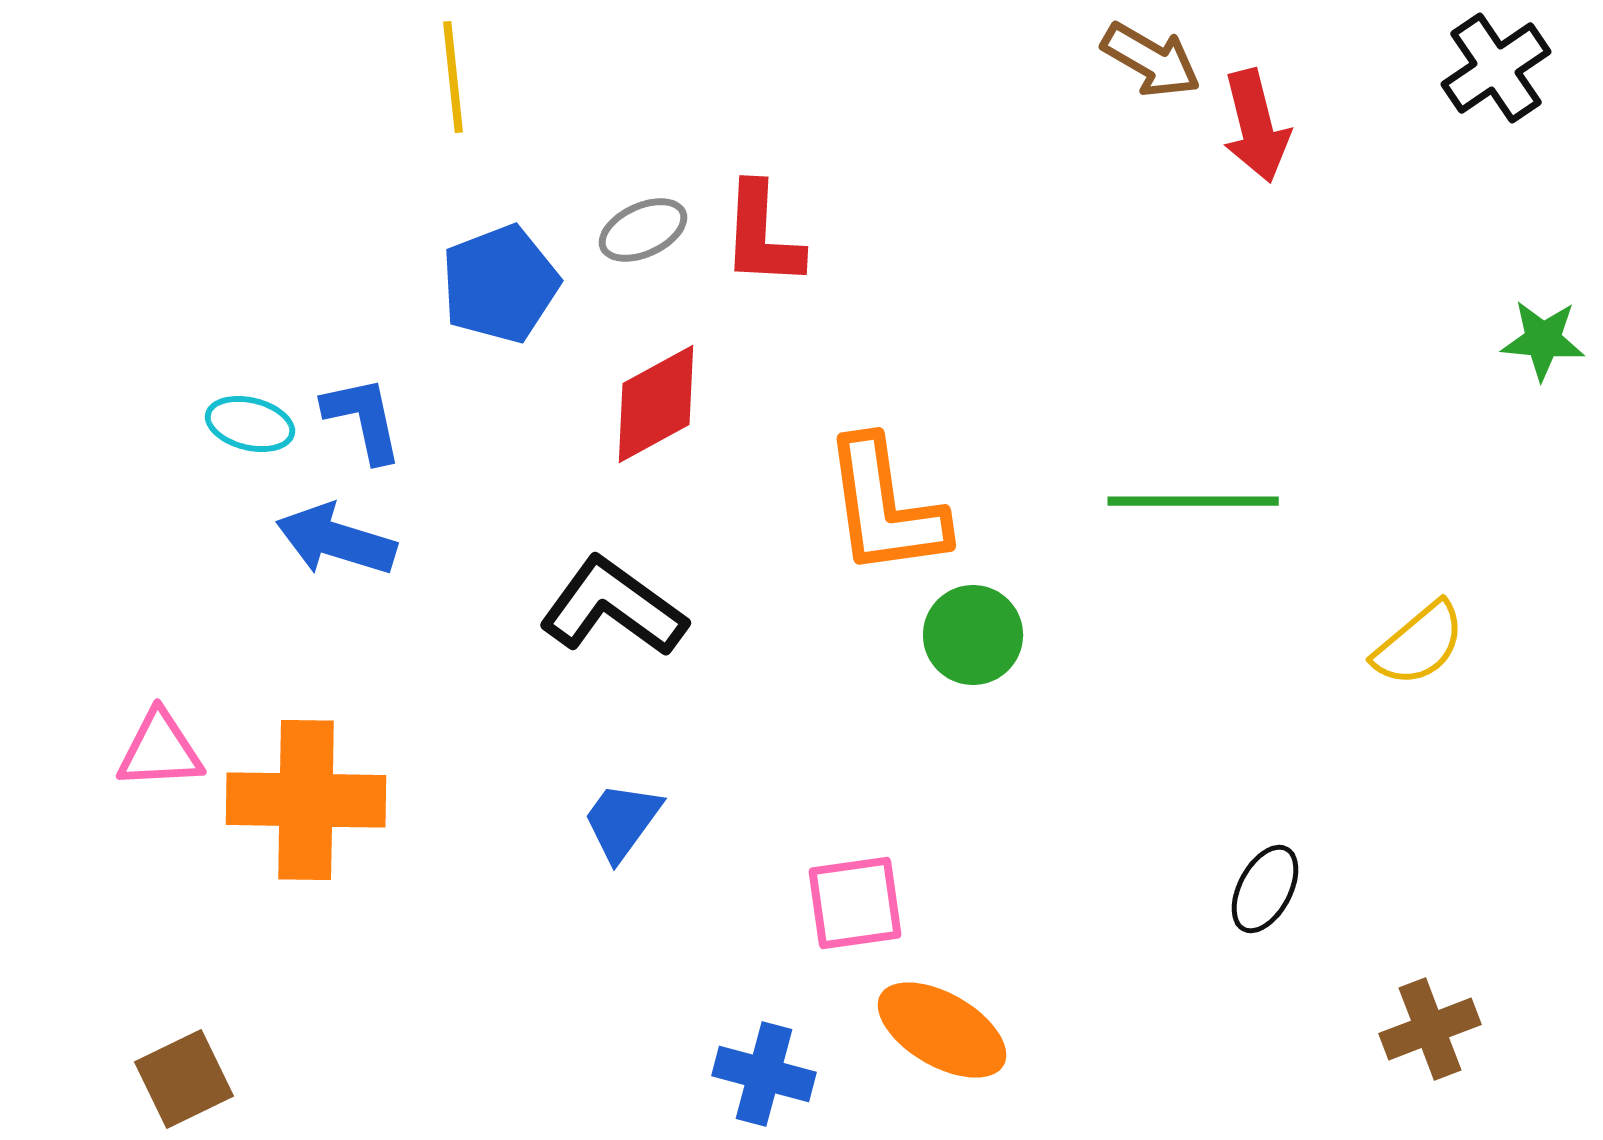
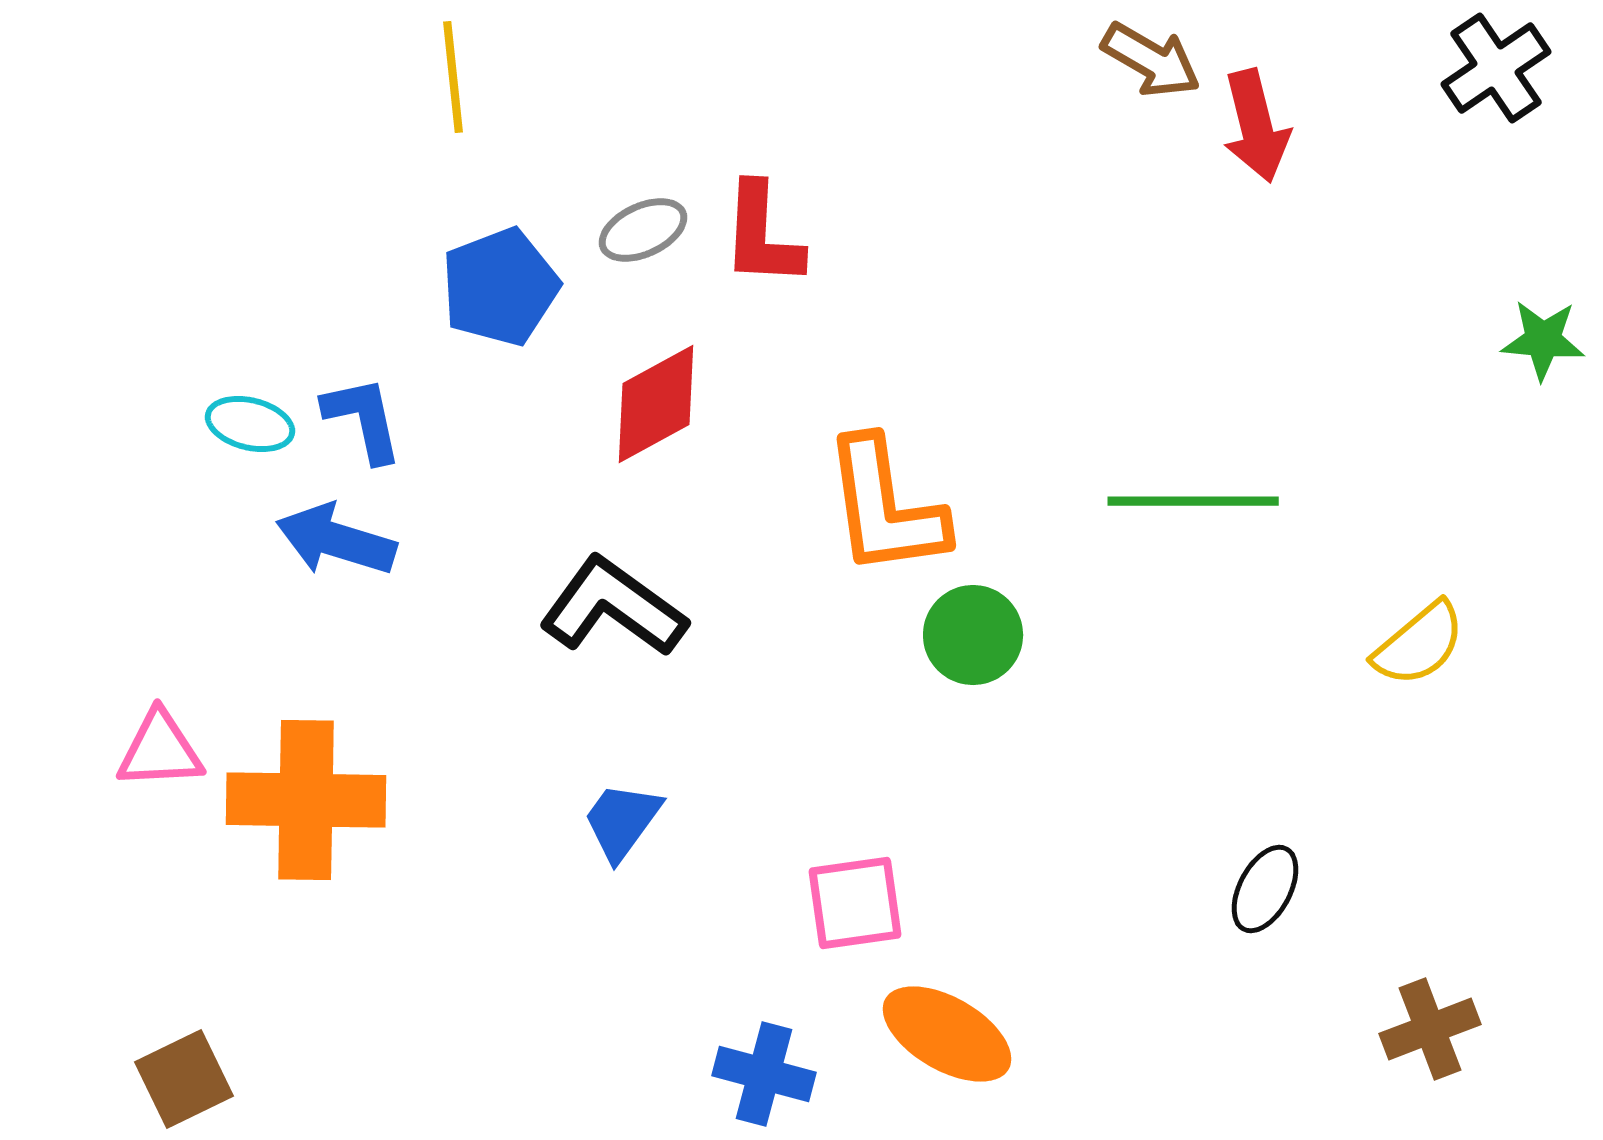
blue pentagon: moved 3 px down
orange ellipse: moved 5 px right, 4 px down
